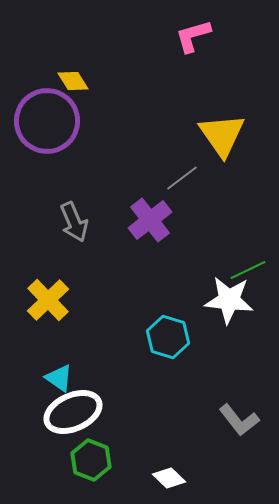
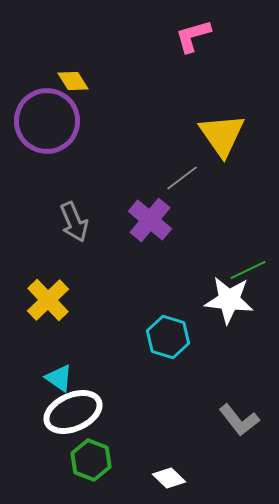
purple cross: rotated 12 degrees counterclockwise
